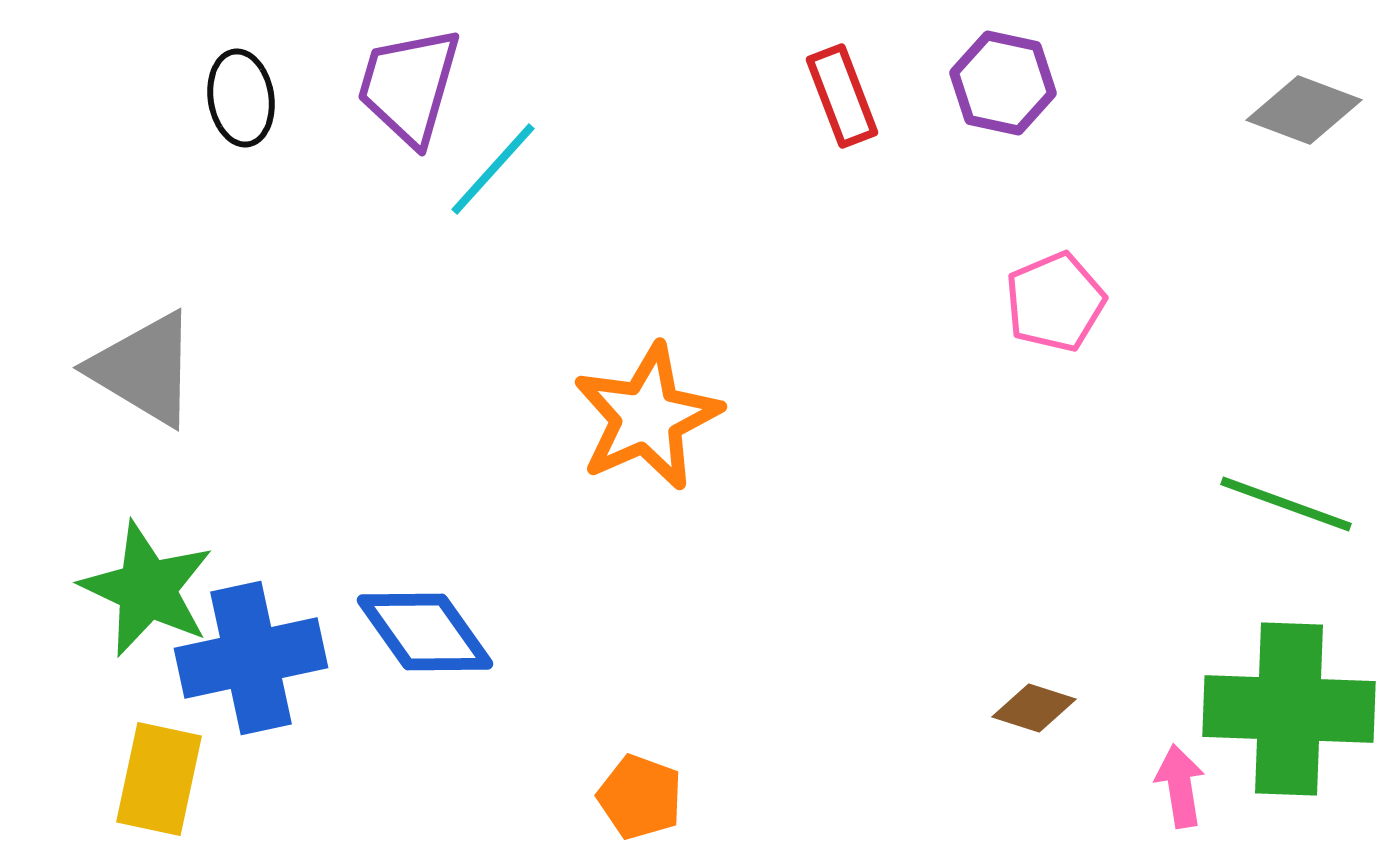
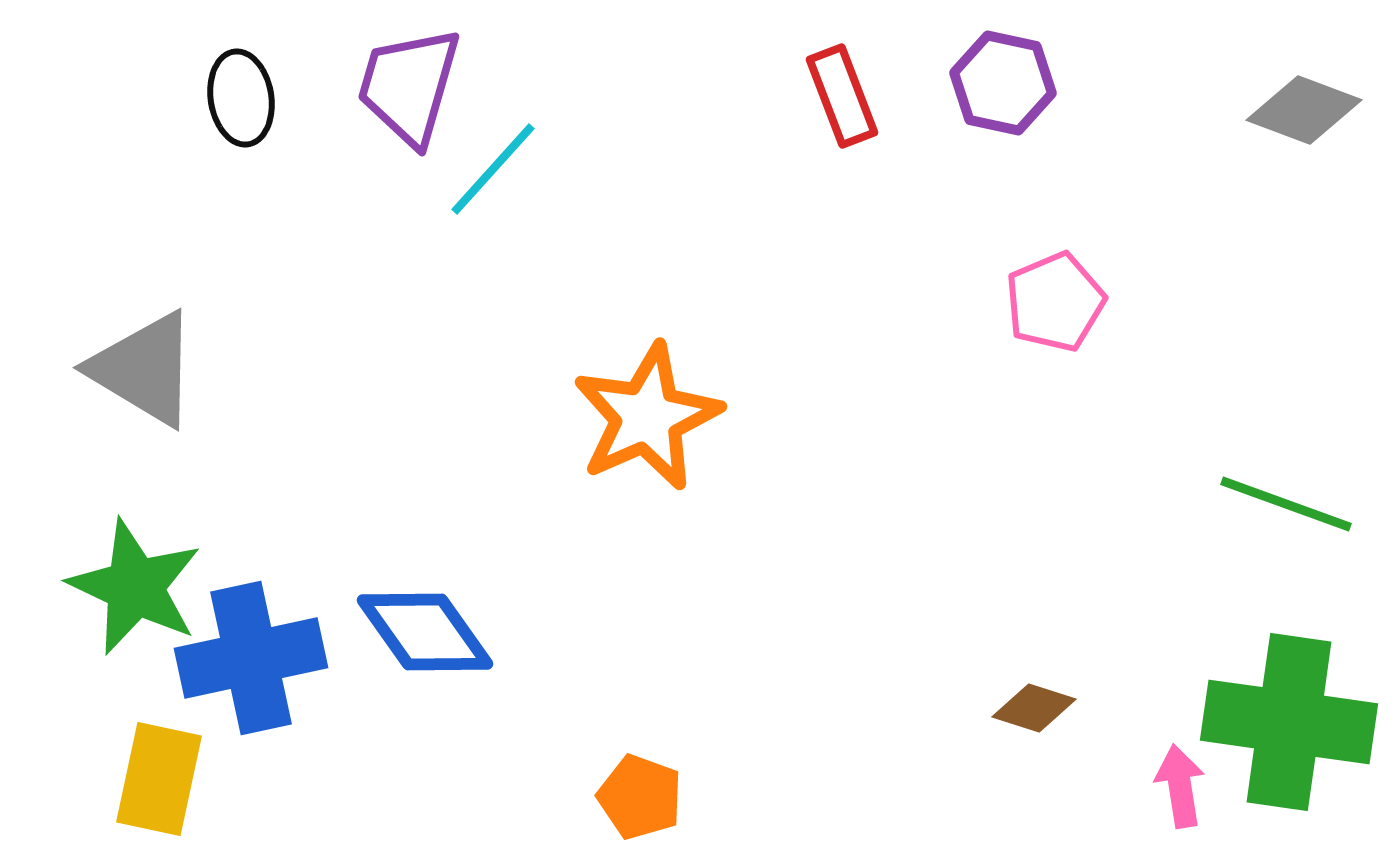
green star: moved 12 px left, 2 px up
green cross: moved 13 px down; rotated 6 degrees clockwise
